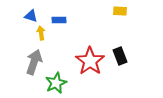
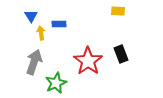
yellow rectangle: moved 2 px left
blue triangle: rotated 40 degrees clockwise
blue rectangle: moved 4 px down
black rectangle: moved 1 px right, 2 px up
red star: moved 2 px left
